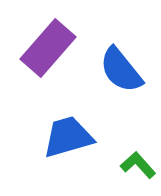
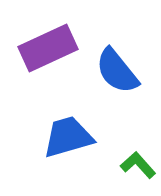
purple rectangle: rotated 24 degrees clockwise
blue semicircle: moved 4 px left, 1 px down
